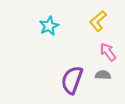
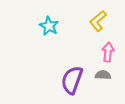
cyan star: rotated 18 degrees counterclockwise
pink arrow: rotated 42 degrees clockwise
